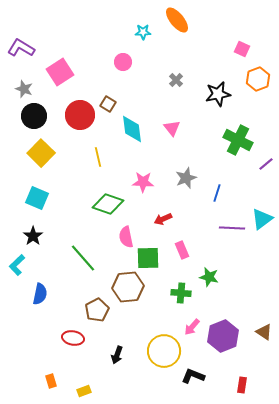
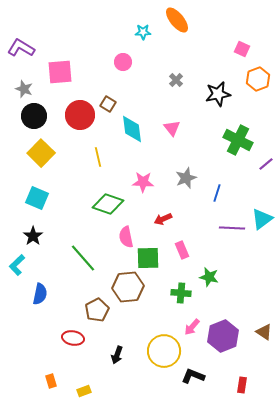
pink square at (60, 72): rotated 28 degrees clockwise
